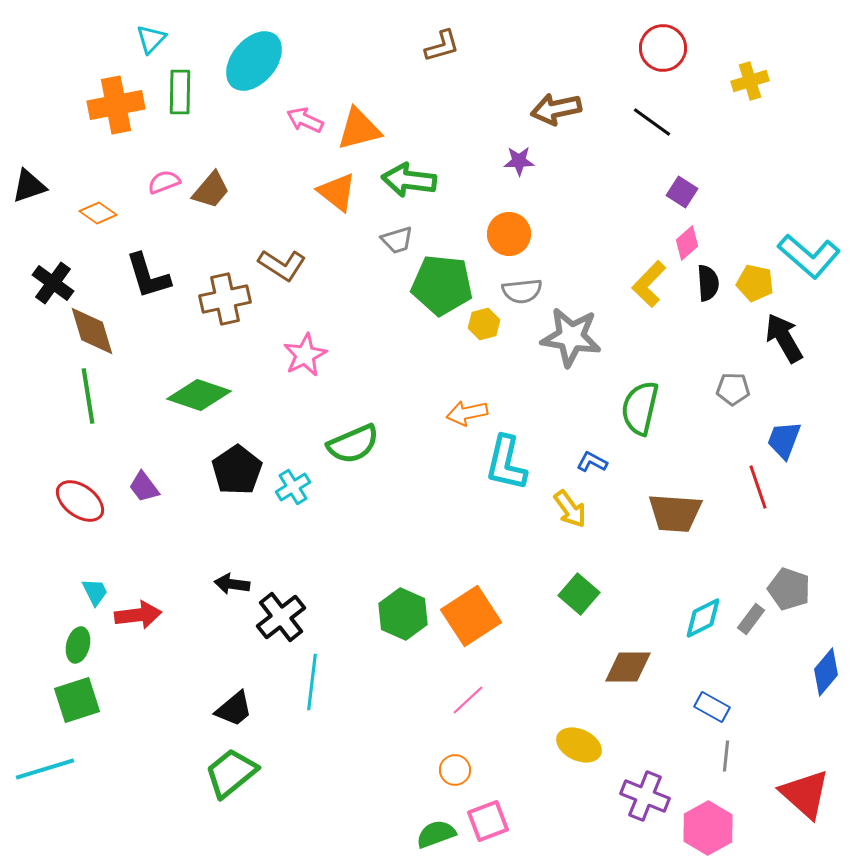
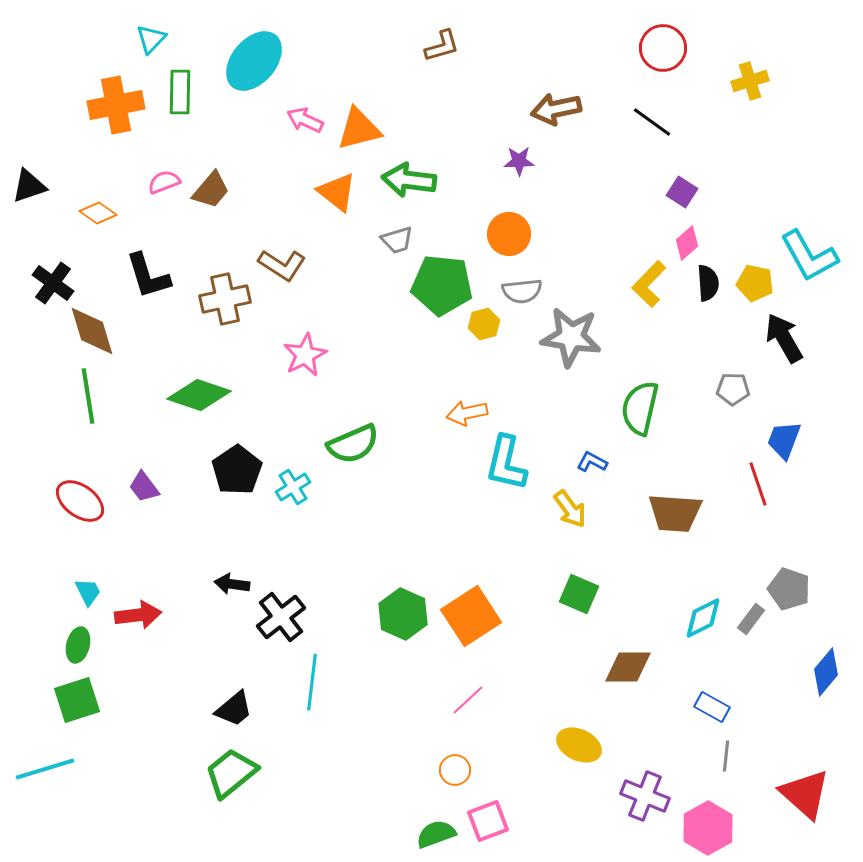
cyan L-shape at (809, 256): rotated 20 degrees clockwise
red line at (758, 487): moved 3 px up
cyan trapezoid at (95, 592): moved 7 px left
green square at (579, 594): rotated 18 degrees counterclockwise
